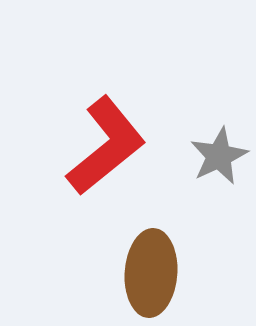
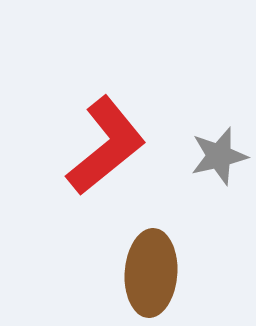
gray star: rotated 12 degrees clockwise
